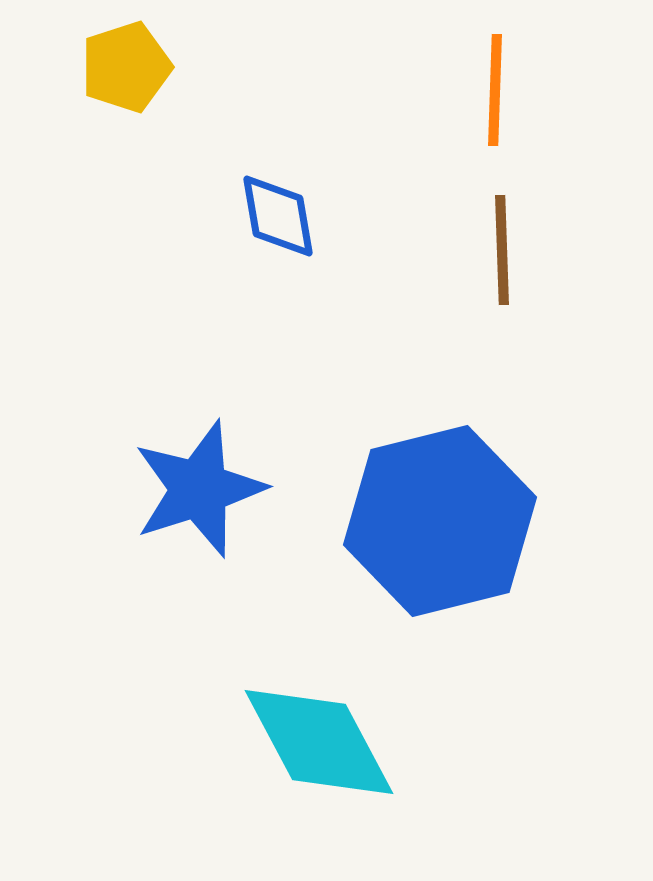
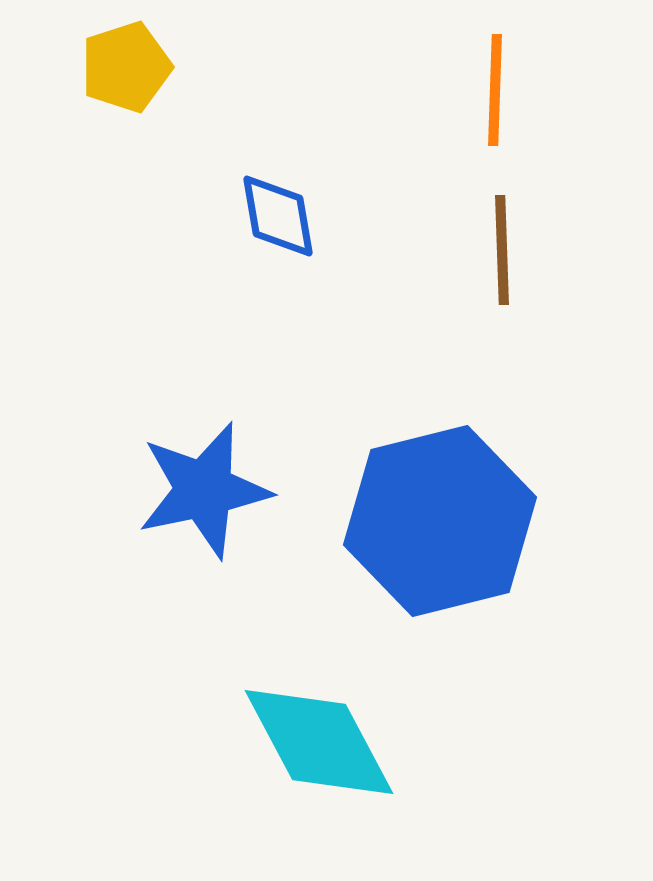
blue star: moved 5 px right, 1 px down; rotated 6 degrees clockwise
